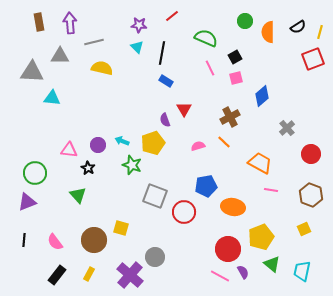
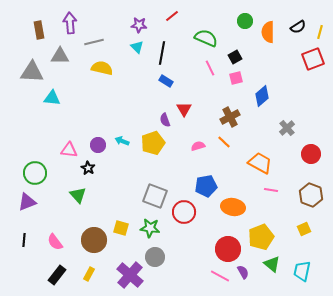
brown rectangle at (39, 22): moved 8 px down
green star at (132, 165): moved 18 px right, 63 px down; rotated 12 degrees counterclockwise
